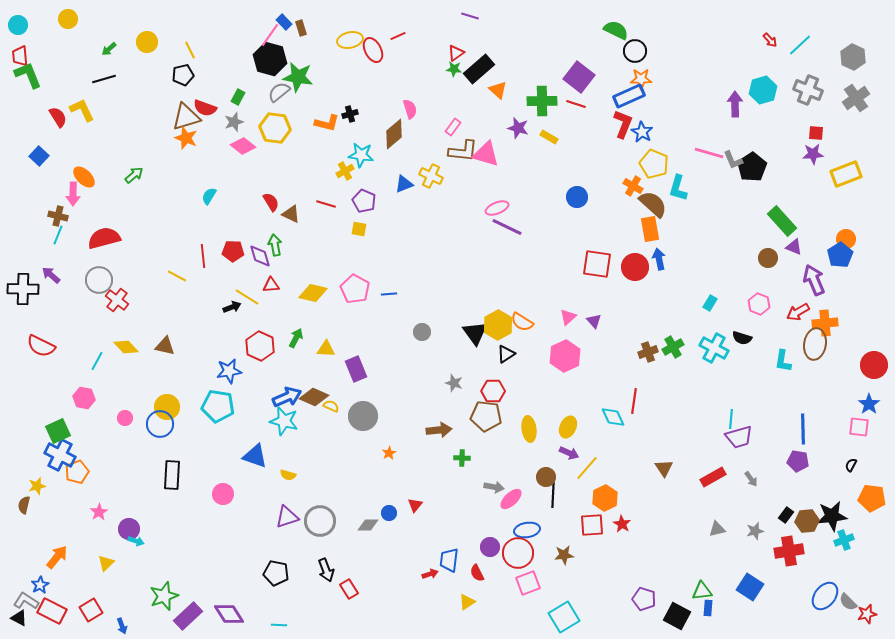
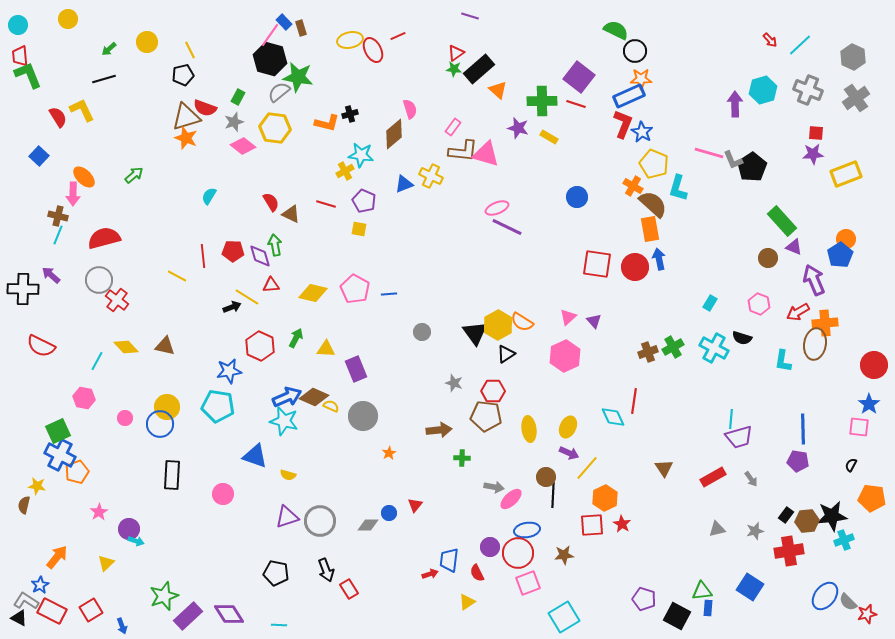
yellow star at (37, 486): rotated 24 degrees clockwise
